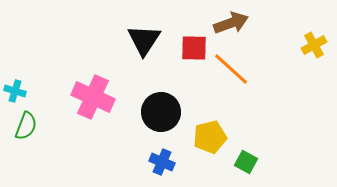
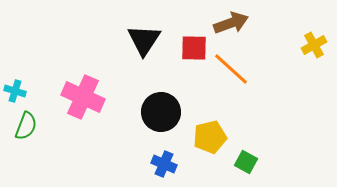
pink cross: moved 10 px left
blue cross: moved 2 px right, 2 px down
